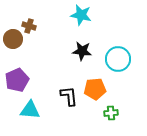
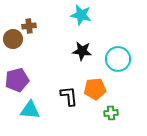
brown cross: rotated 24 degrees counterclockwise
purple pentagon: rotated 10 degrees clockwise
